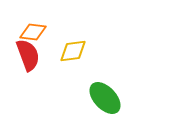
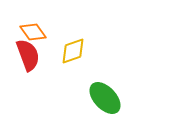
orange diamond: rotated 48 degrees clockwise
yellow diamond: rotated 12 degrees counterclockwise
